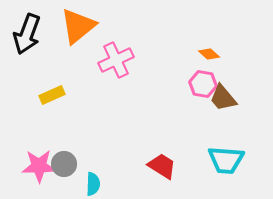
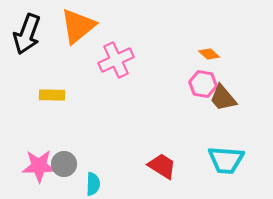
yellow rectangle: rotated 25 degrees clockwise
